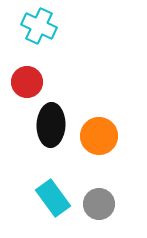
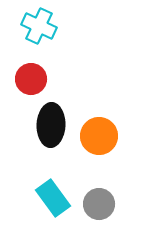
red circle: moved 4 px right, 3 px up
